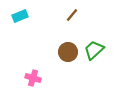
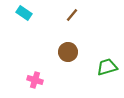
cyan rectangle: moved 4 px right, 3 px up; rotated 56 degrees clockwise
green trapezoid: moved 13 px right, 17 px down; rotated 25 degrees clockwise
pink cross: moved 2 px right, 2 px down
